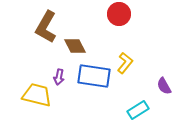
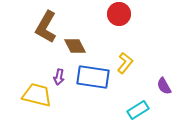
blue rectangle: moved 1 px left, 1 px down
